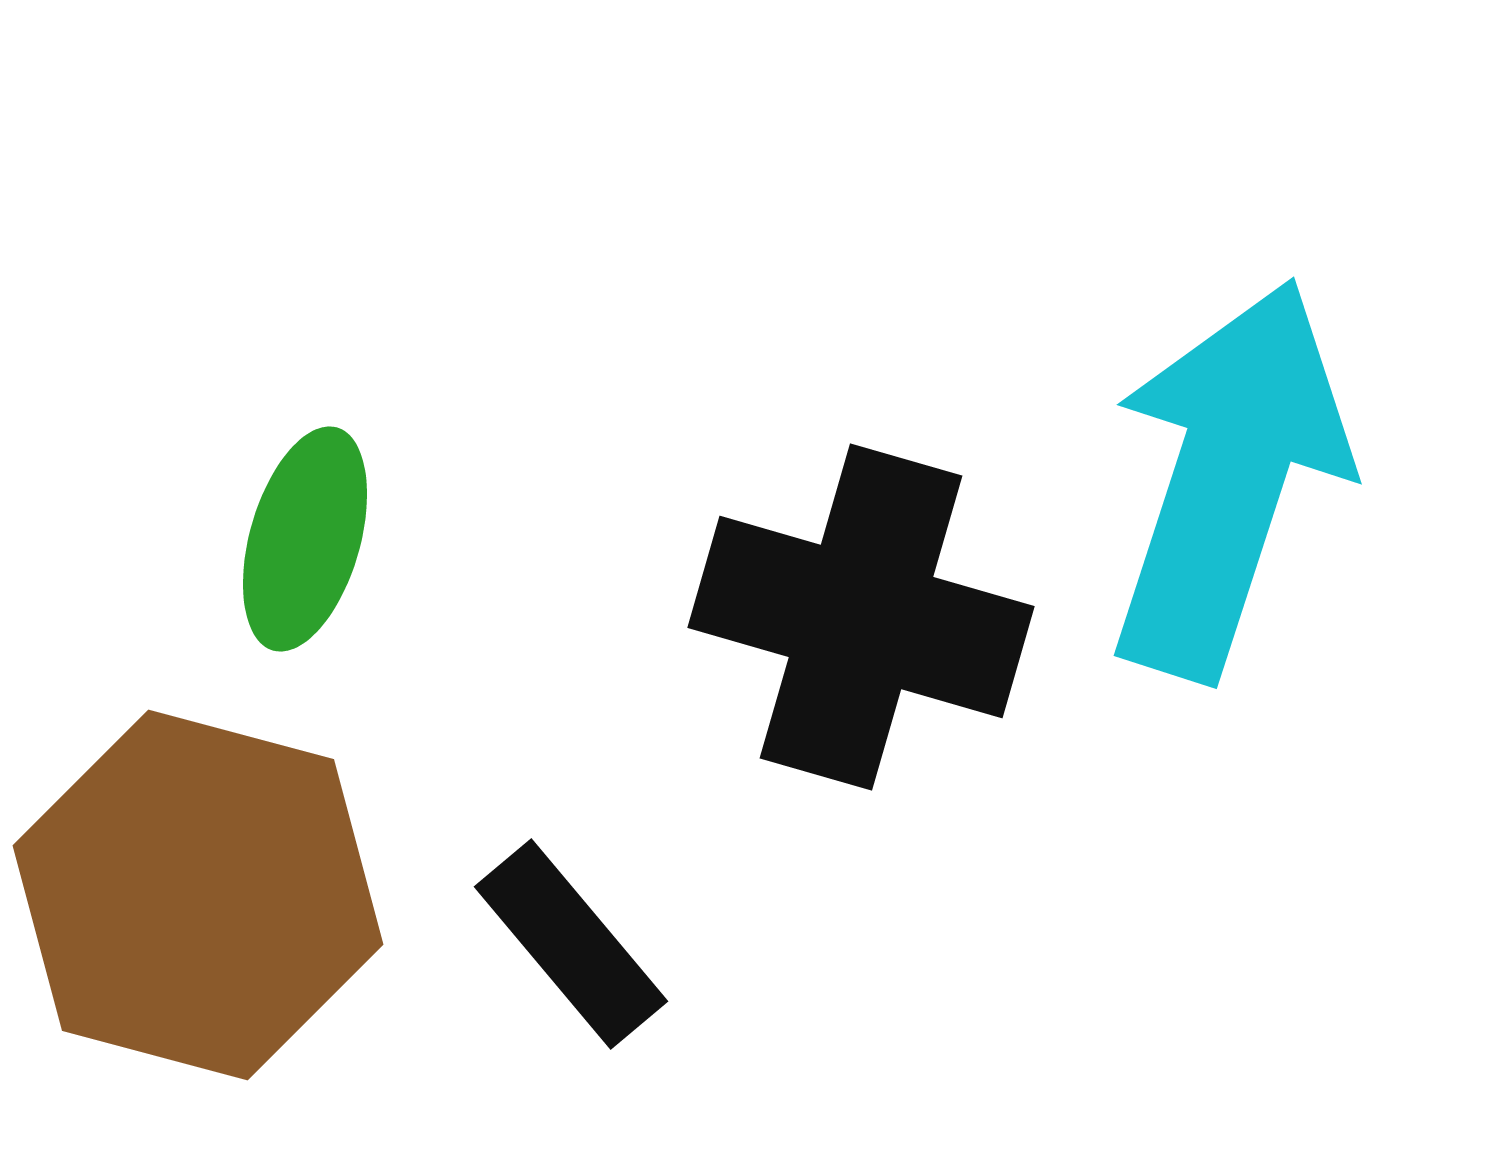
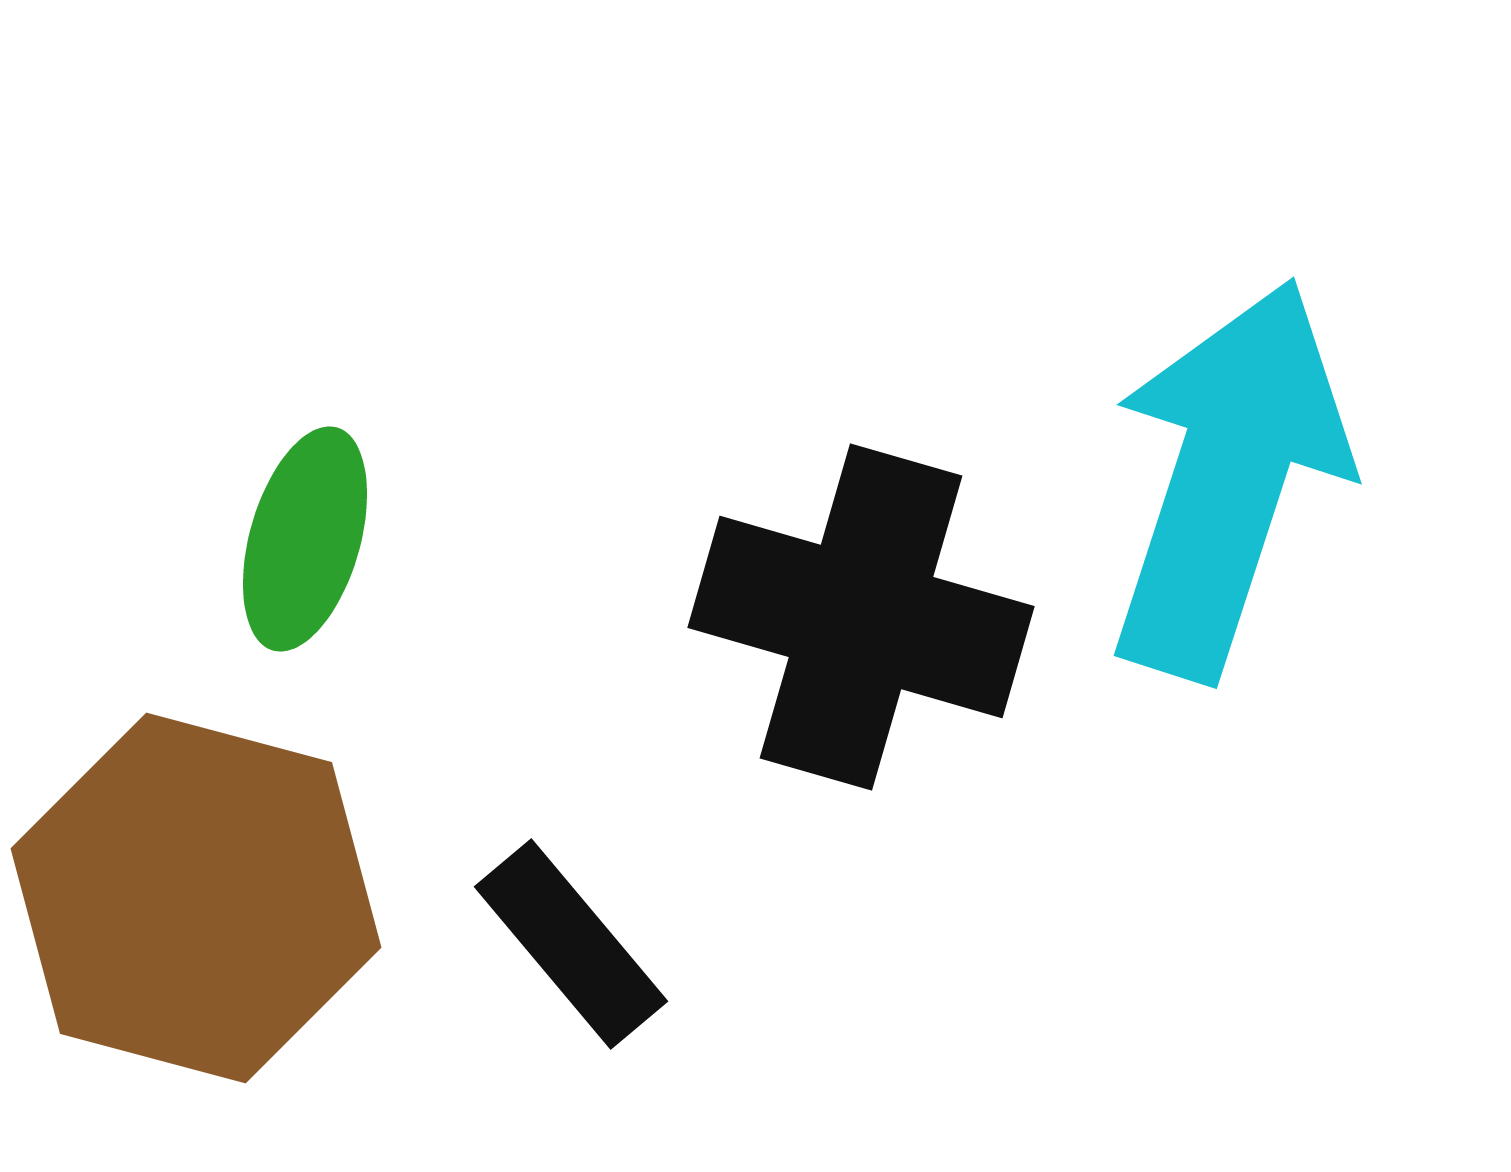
brown hexagon: moved 2 px left, 3 px down
